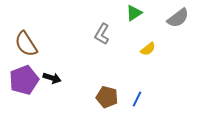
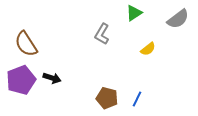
gray semicircle: moved 1 px down
purple pentagon: moved 3 px left
brown pentagon: moved 1 px down
